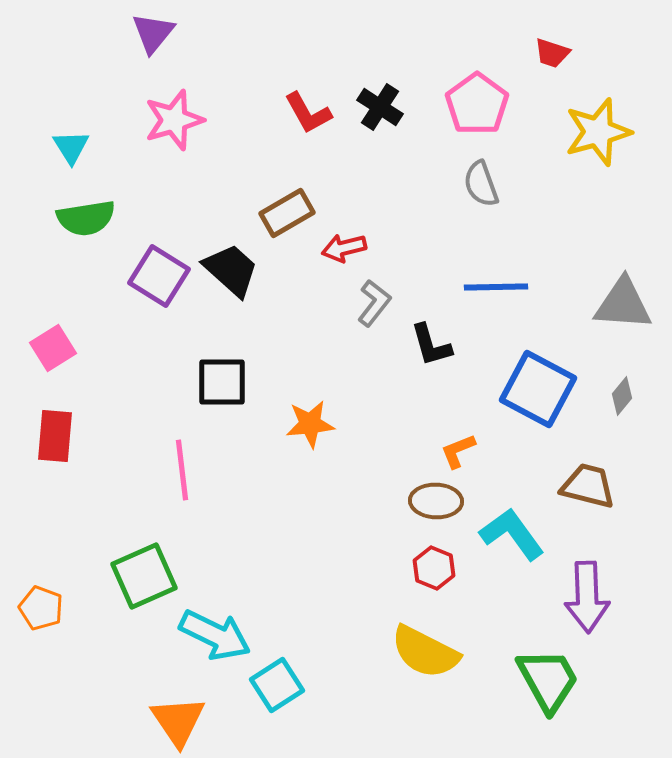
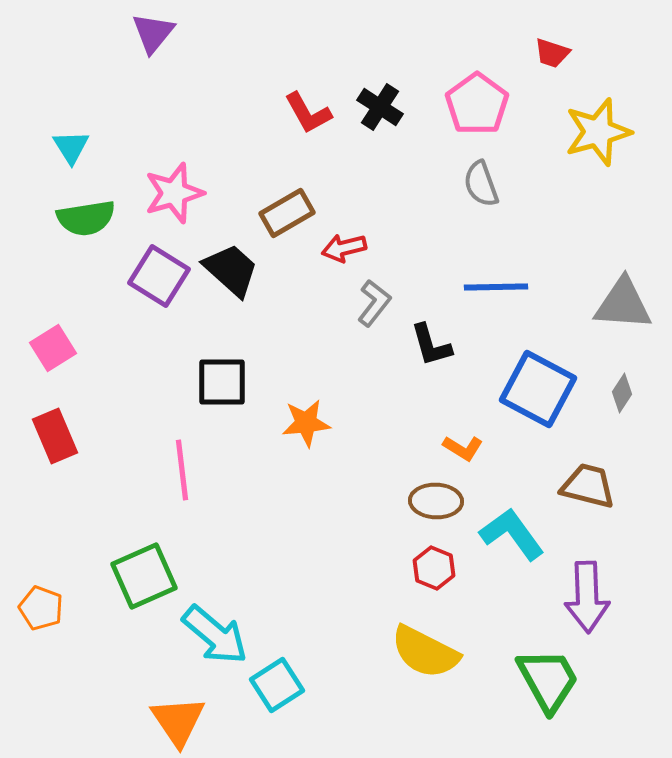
pink star: moved 73 px down
gray diamond: moved 3 px up; rotated 6 degrees counterclockwise
orange star: moved 4 px left, 1 px up
red rectangle: rotated 28 degrees counterclockwise
orange L-shape: moved 5 px right, 3 px up; rotated 126 degrees counterclockwise
cyan arrow: rotated 14 degrees clockwise
